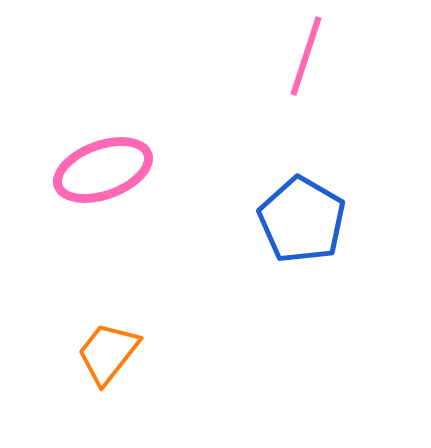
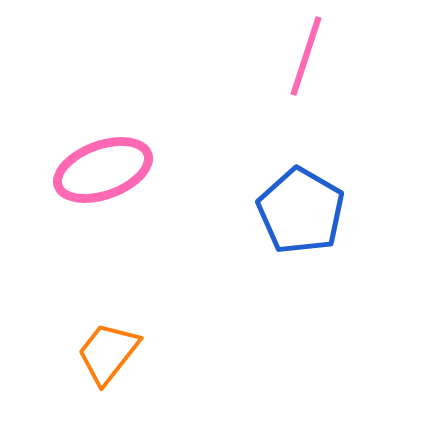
blue pentagon: moved 1 px left, 9 px up
